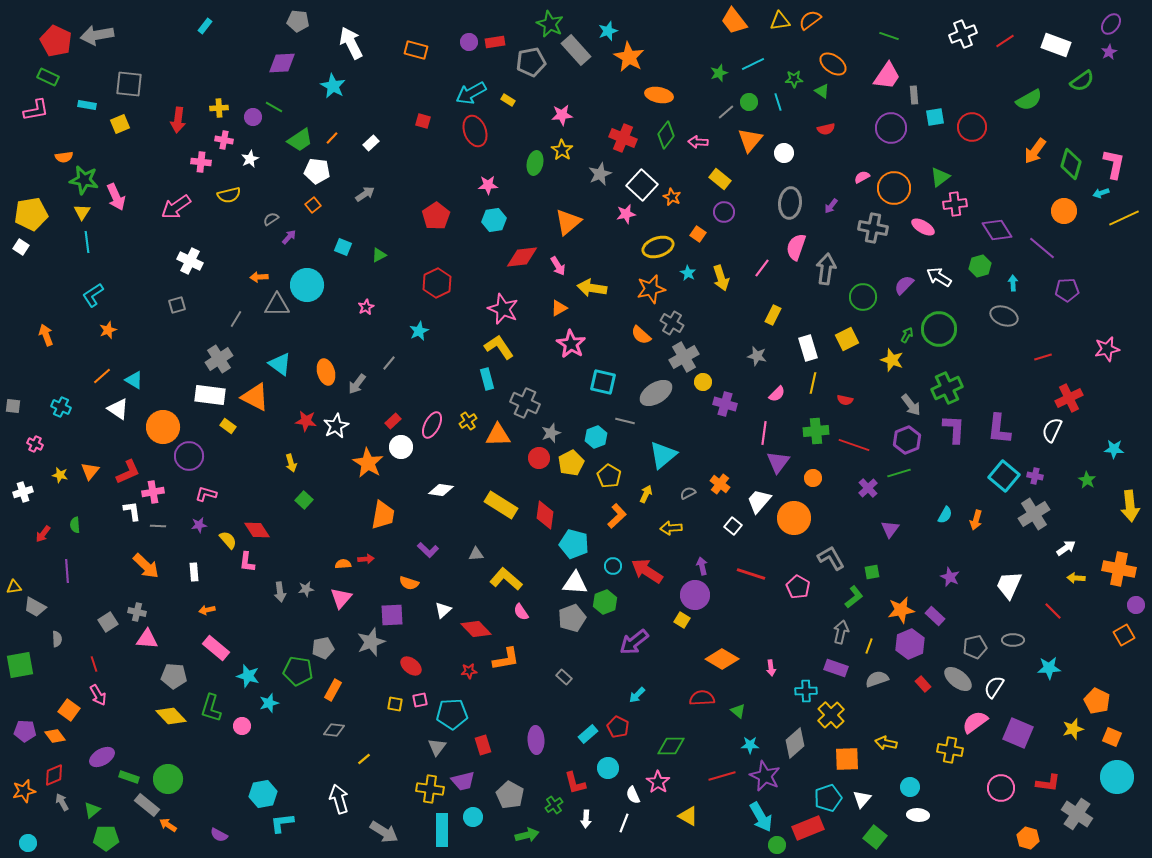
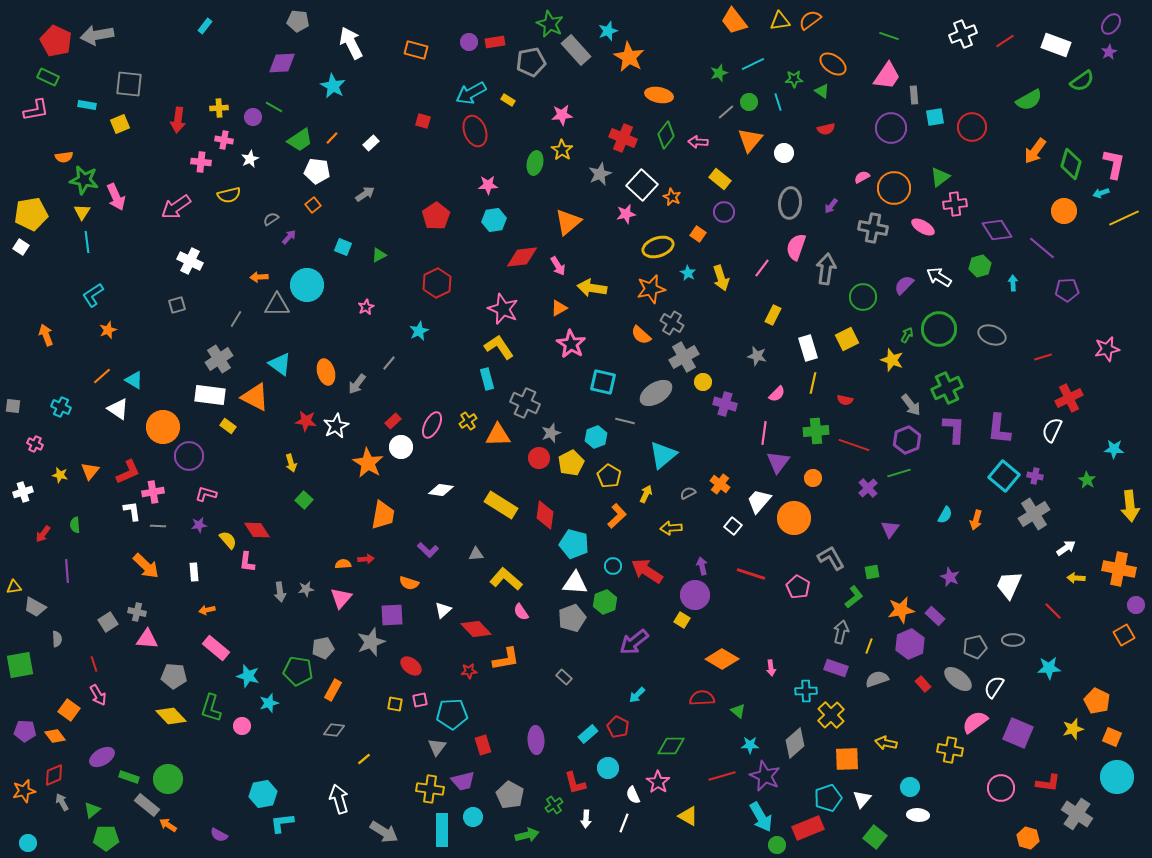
gray ellipse at (1004, 316): moved 12 px left, 19 px down
